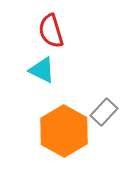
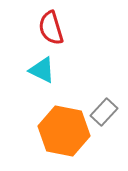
red semicircle: moved 3 px up
orange hexagon: rotated 18 degrees counterclockwise
